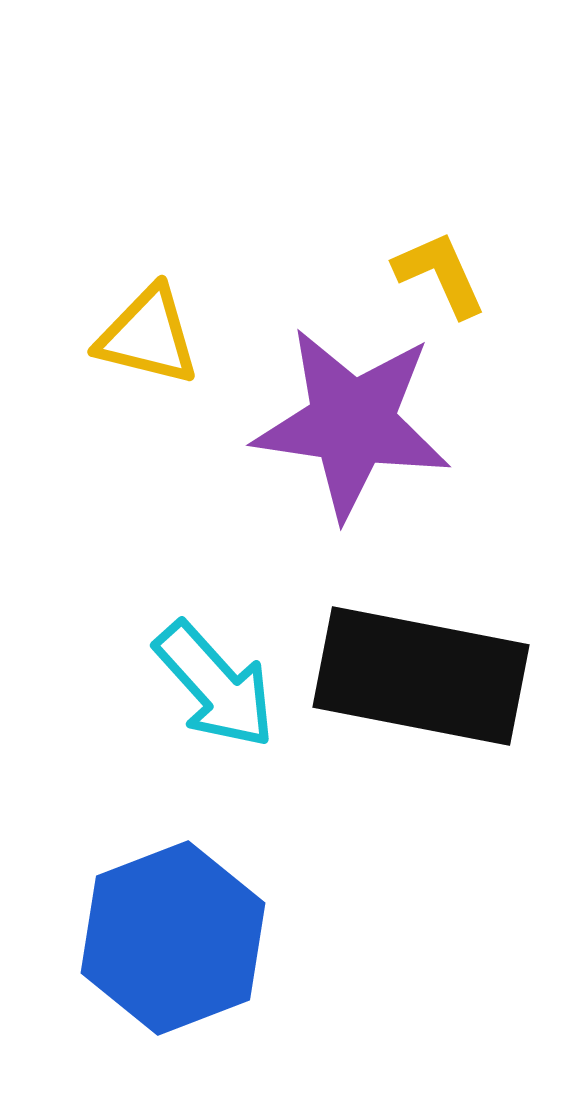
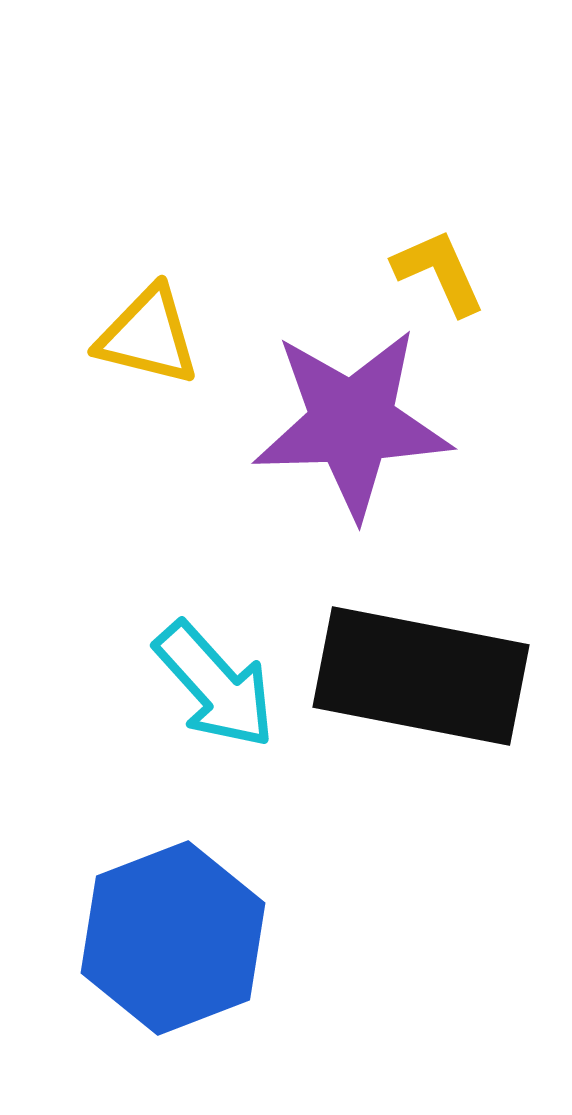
yellow L-shape: moved 1 px left, 2 px up
purple star: rotated 10 degrees counterclockwise
